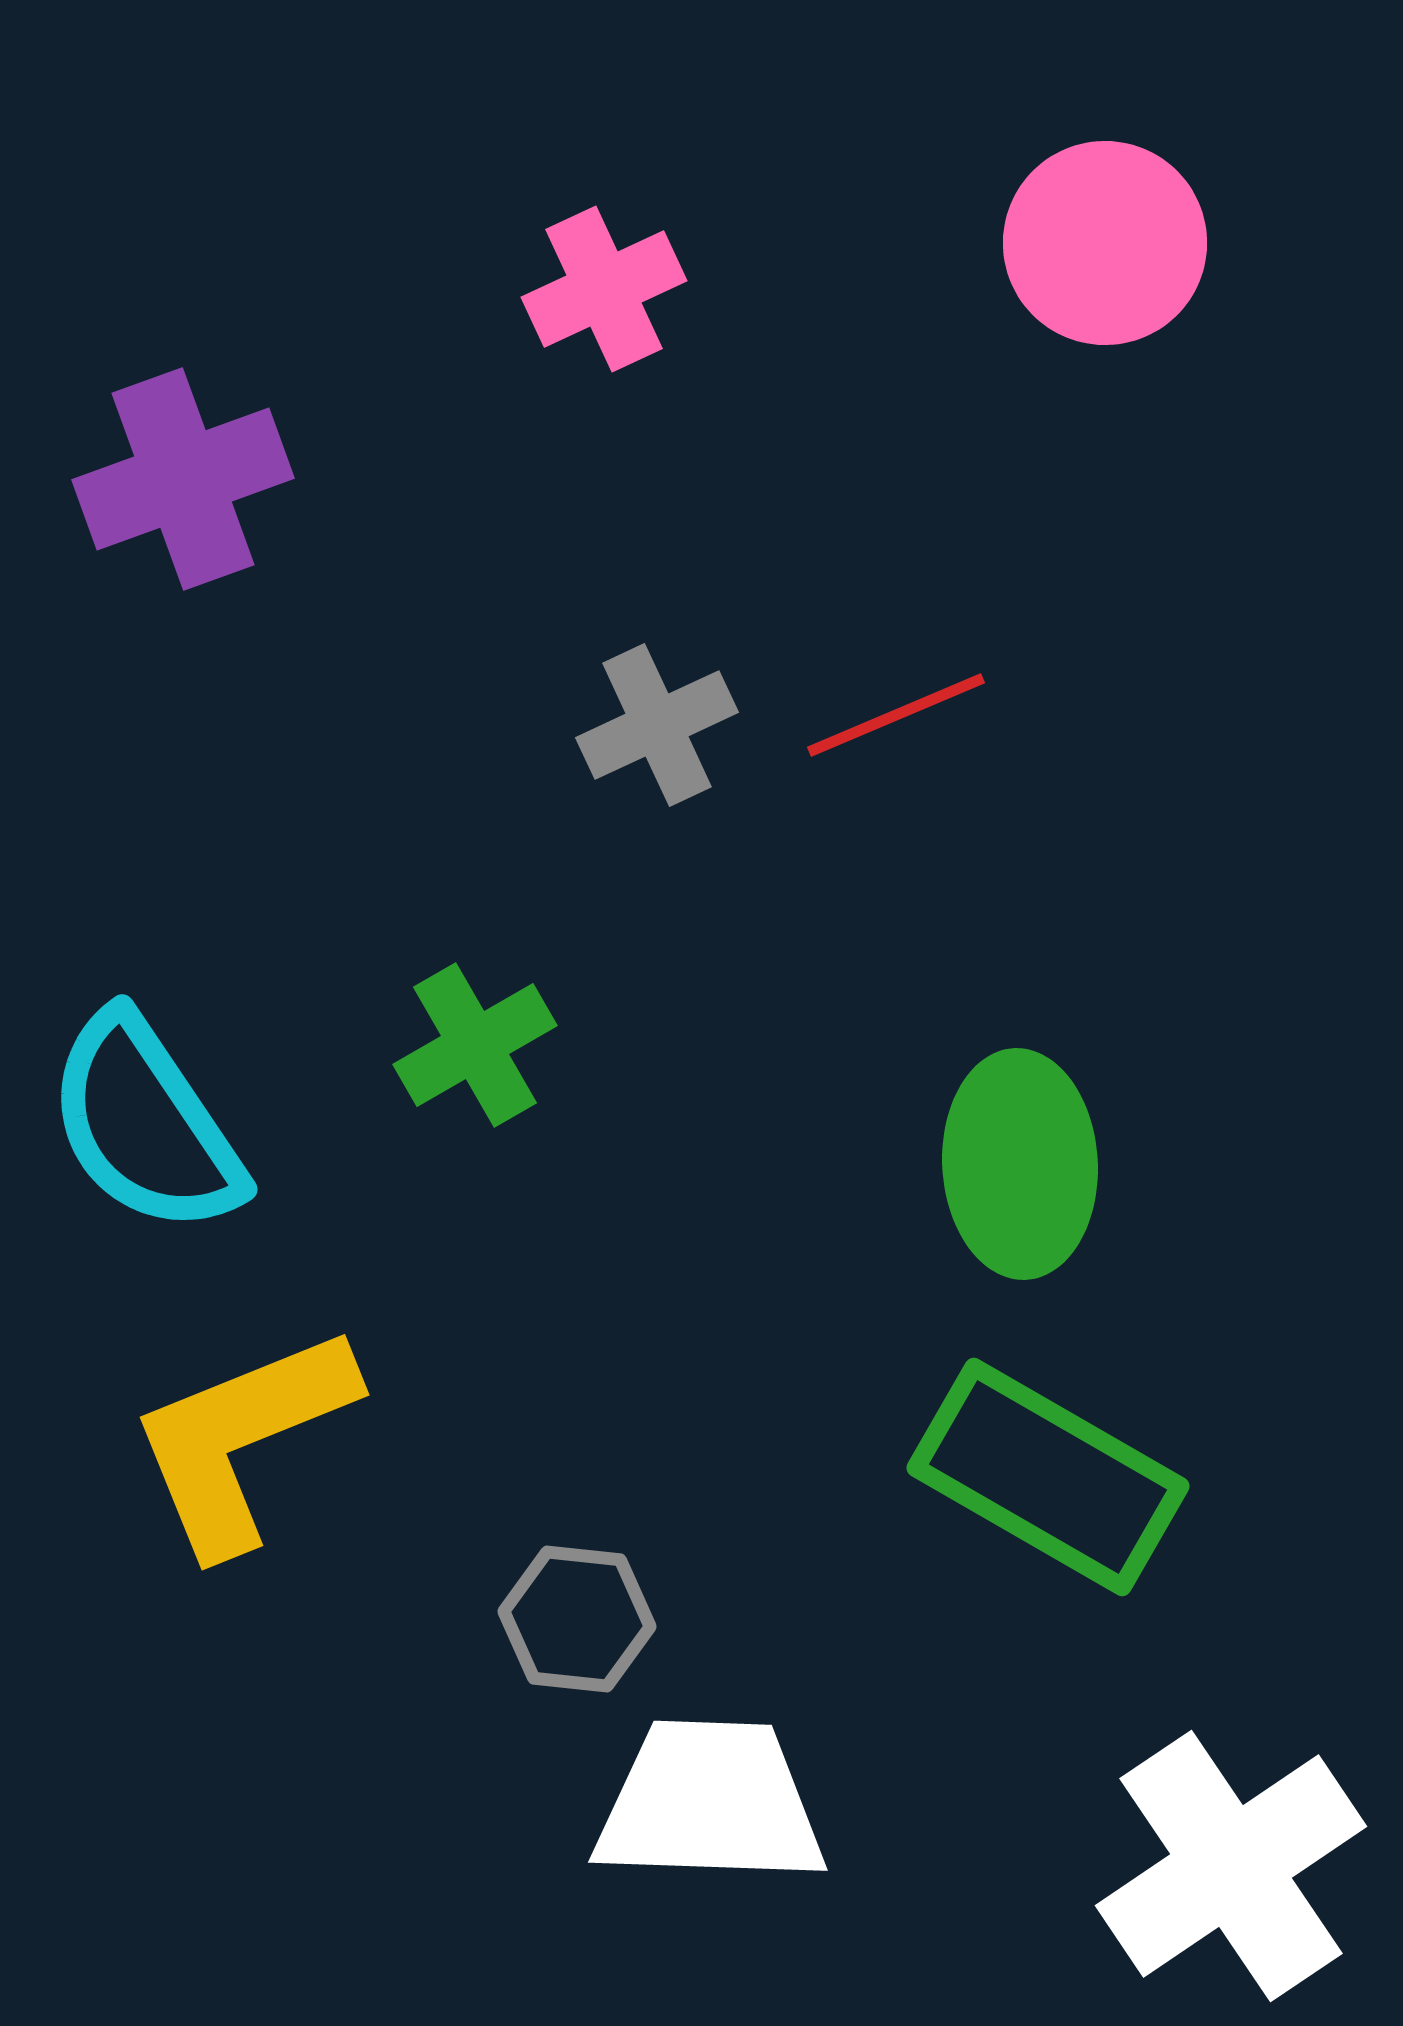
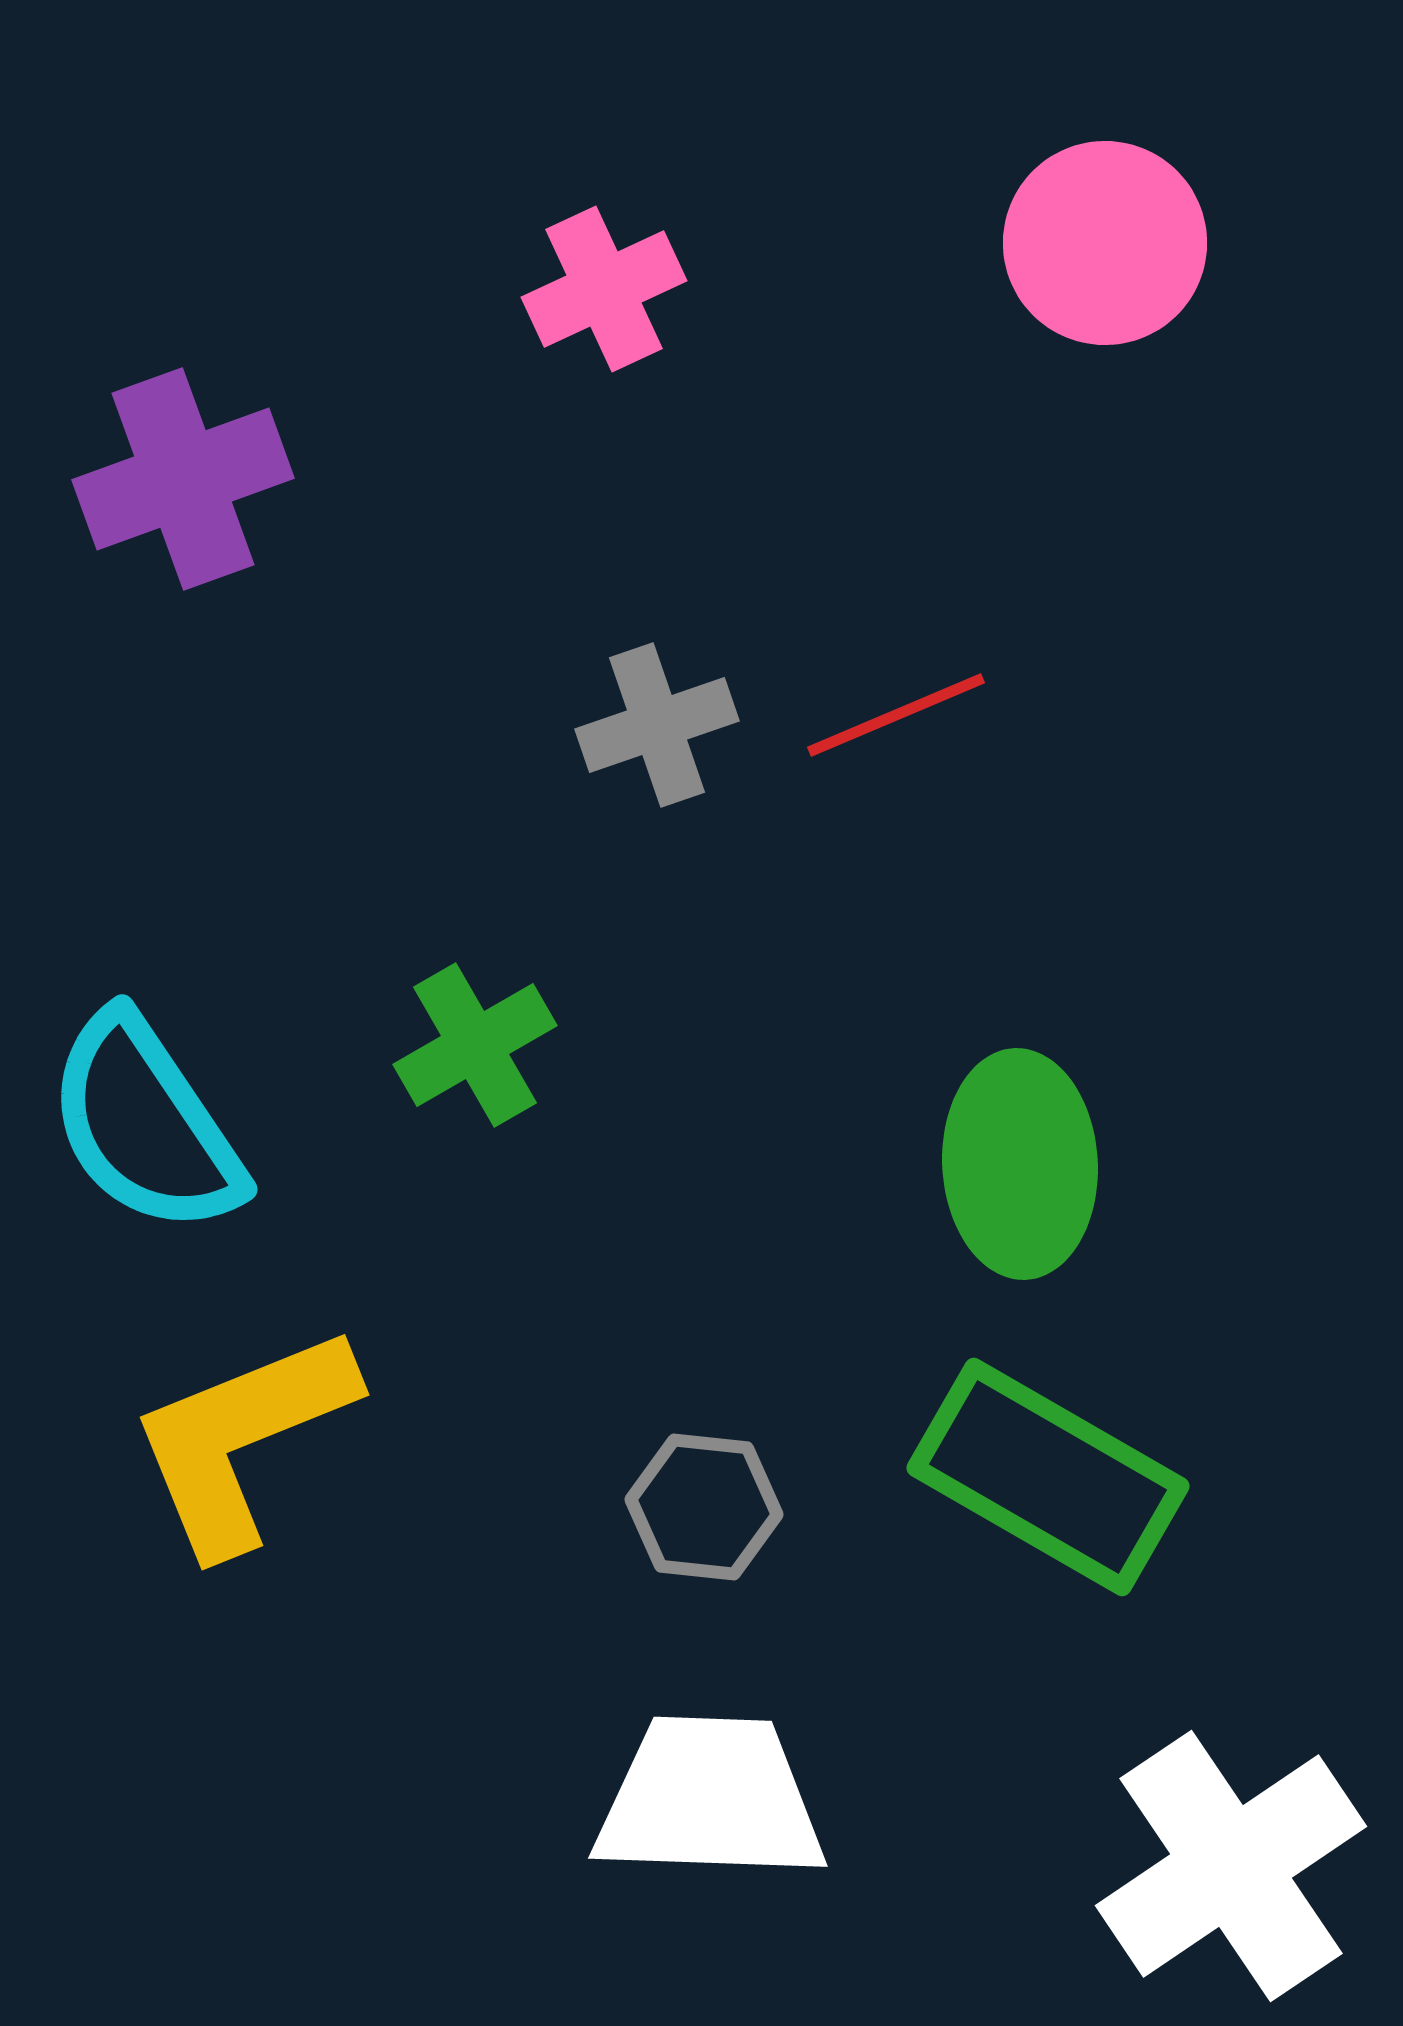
gray cross: rotated 6 degrees clockwise
gray hexagon: moved 127 px right, 112 px up
white trapezoid: moved 4 px up
